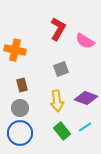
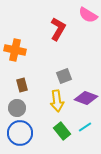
pink semicircle: moved 3 px right, 26 px up
gray square: moved 3 px right, 7 px down
gray circle: moved 3 px left
